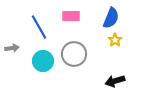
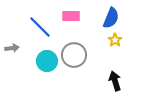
blue line: moved 1 px right; rotated 15 degrees counterclockwise
gray circle: moved 1 px down
cyan circle: moved 4 px right
black arrow: rotated 90 degrees clockwise
